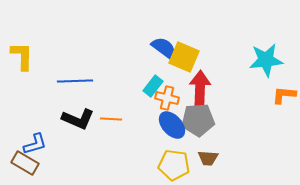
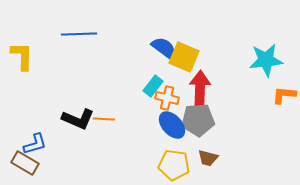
blue line: moved 4 px right, 47 px up
orange line: moved 7 px left
brown trapezoid: rotated 10 degrees clockwise
